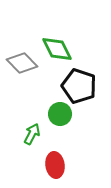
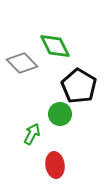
green diamond: moved 2 px left, 3 px up
black pentagon: rotated 12 degrees clockwise
